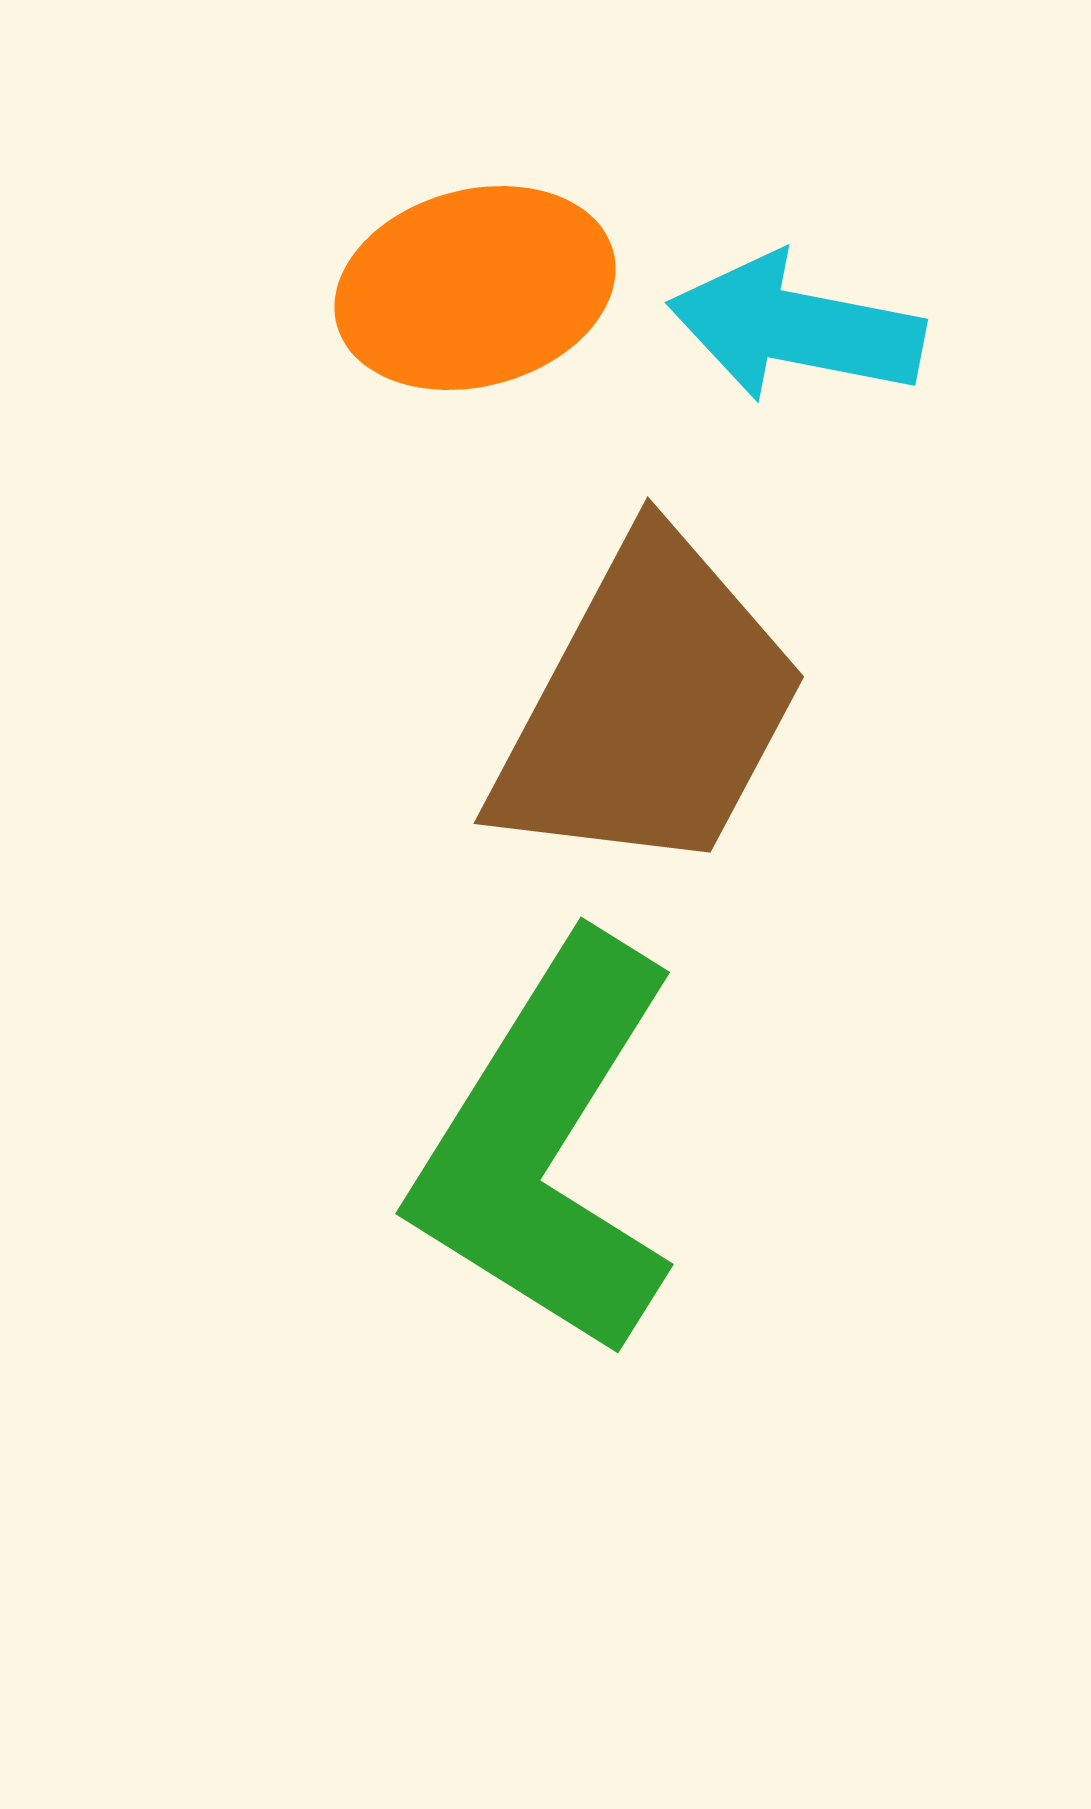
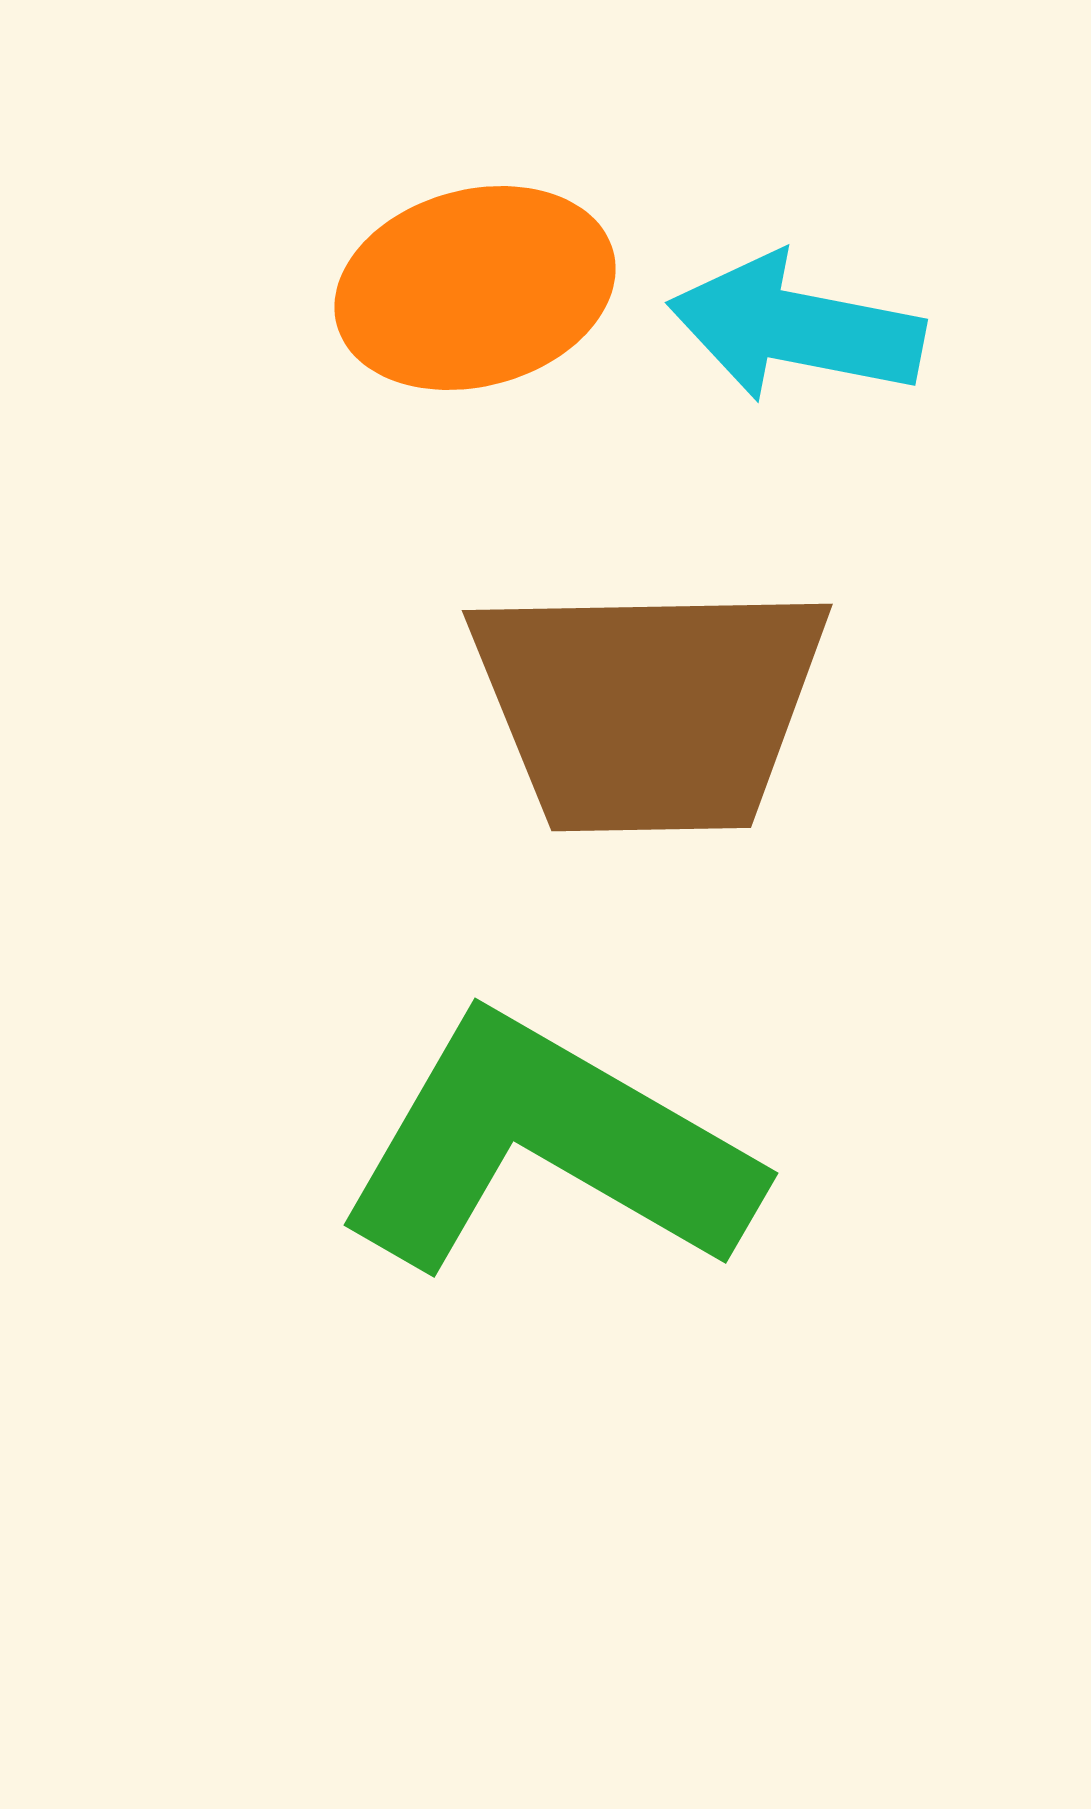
brown trapezoid: rotated 61 degrees clockwise
green L-shape: rotated 88 degrees clockwise
